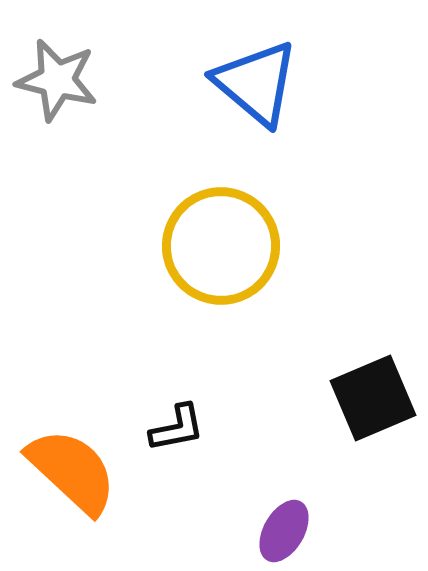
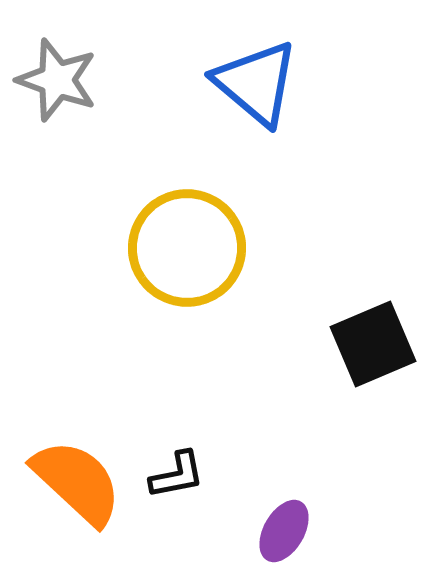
gray star: rotated 6 degrees clockwise
yellow circle: moved 34 px left, 2 px down
black square: moved 54 px up
black L-shape: moved 47 px down
orange semicircle: moved 5 px right, 11 px down
